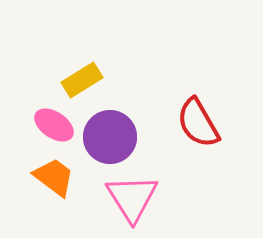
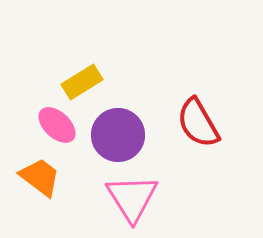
yellow rectangle: moved 2 px down
pink ellipse: moved 3 px right; rotated 9 degrees clockwise
purple circle: moved 8 px right, 2 px up
orange trapezoid: moved 14 px left
